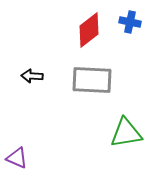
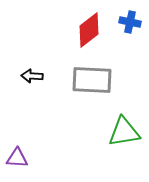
green triangle: moved 2 px left, 1 px up
purple triangle: rotated 20 degrees counterclockwise
